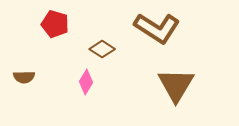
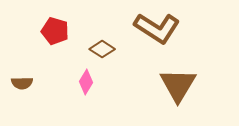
red pentagon: moved 7 px down
brown semicircle: moved 2 px left, 6 px down
brown triangle: moved 2 px right
